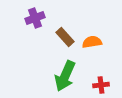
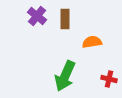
purple cross: moved 2 px right, 2 px up; rotated 30 degrees counterclockwise
brown rectangle: moved 18 px up; rotated 42 degrees clockwise
red cross: moved 8 px right, 6 px up; rotated 21 degrees clockwise
